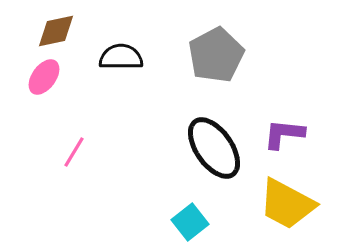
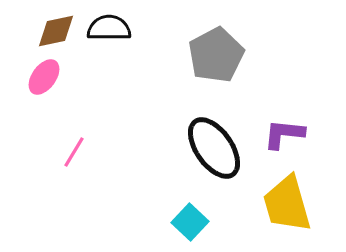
black semicircle: moved 12 px left, 29 px up
yellow trapezoid: rotated 46 degrees clockwise
cyan square: rotated 9 degrees counterclockwise
